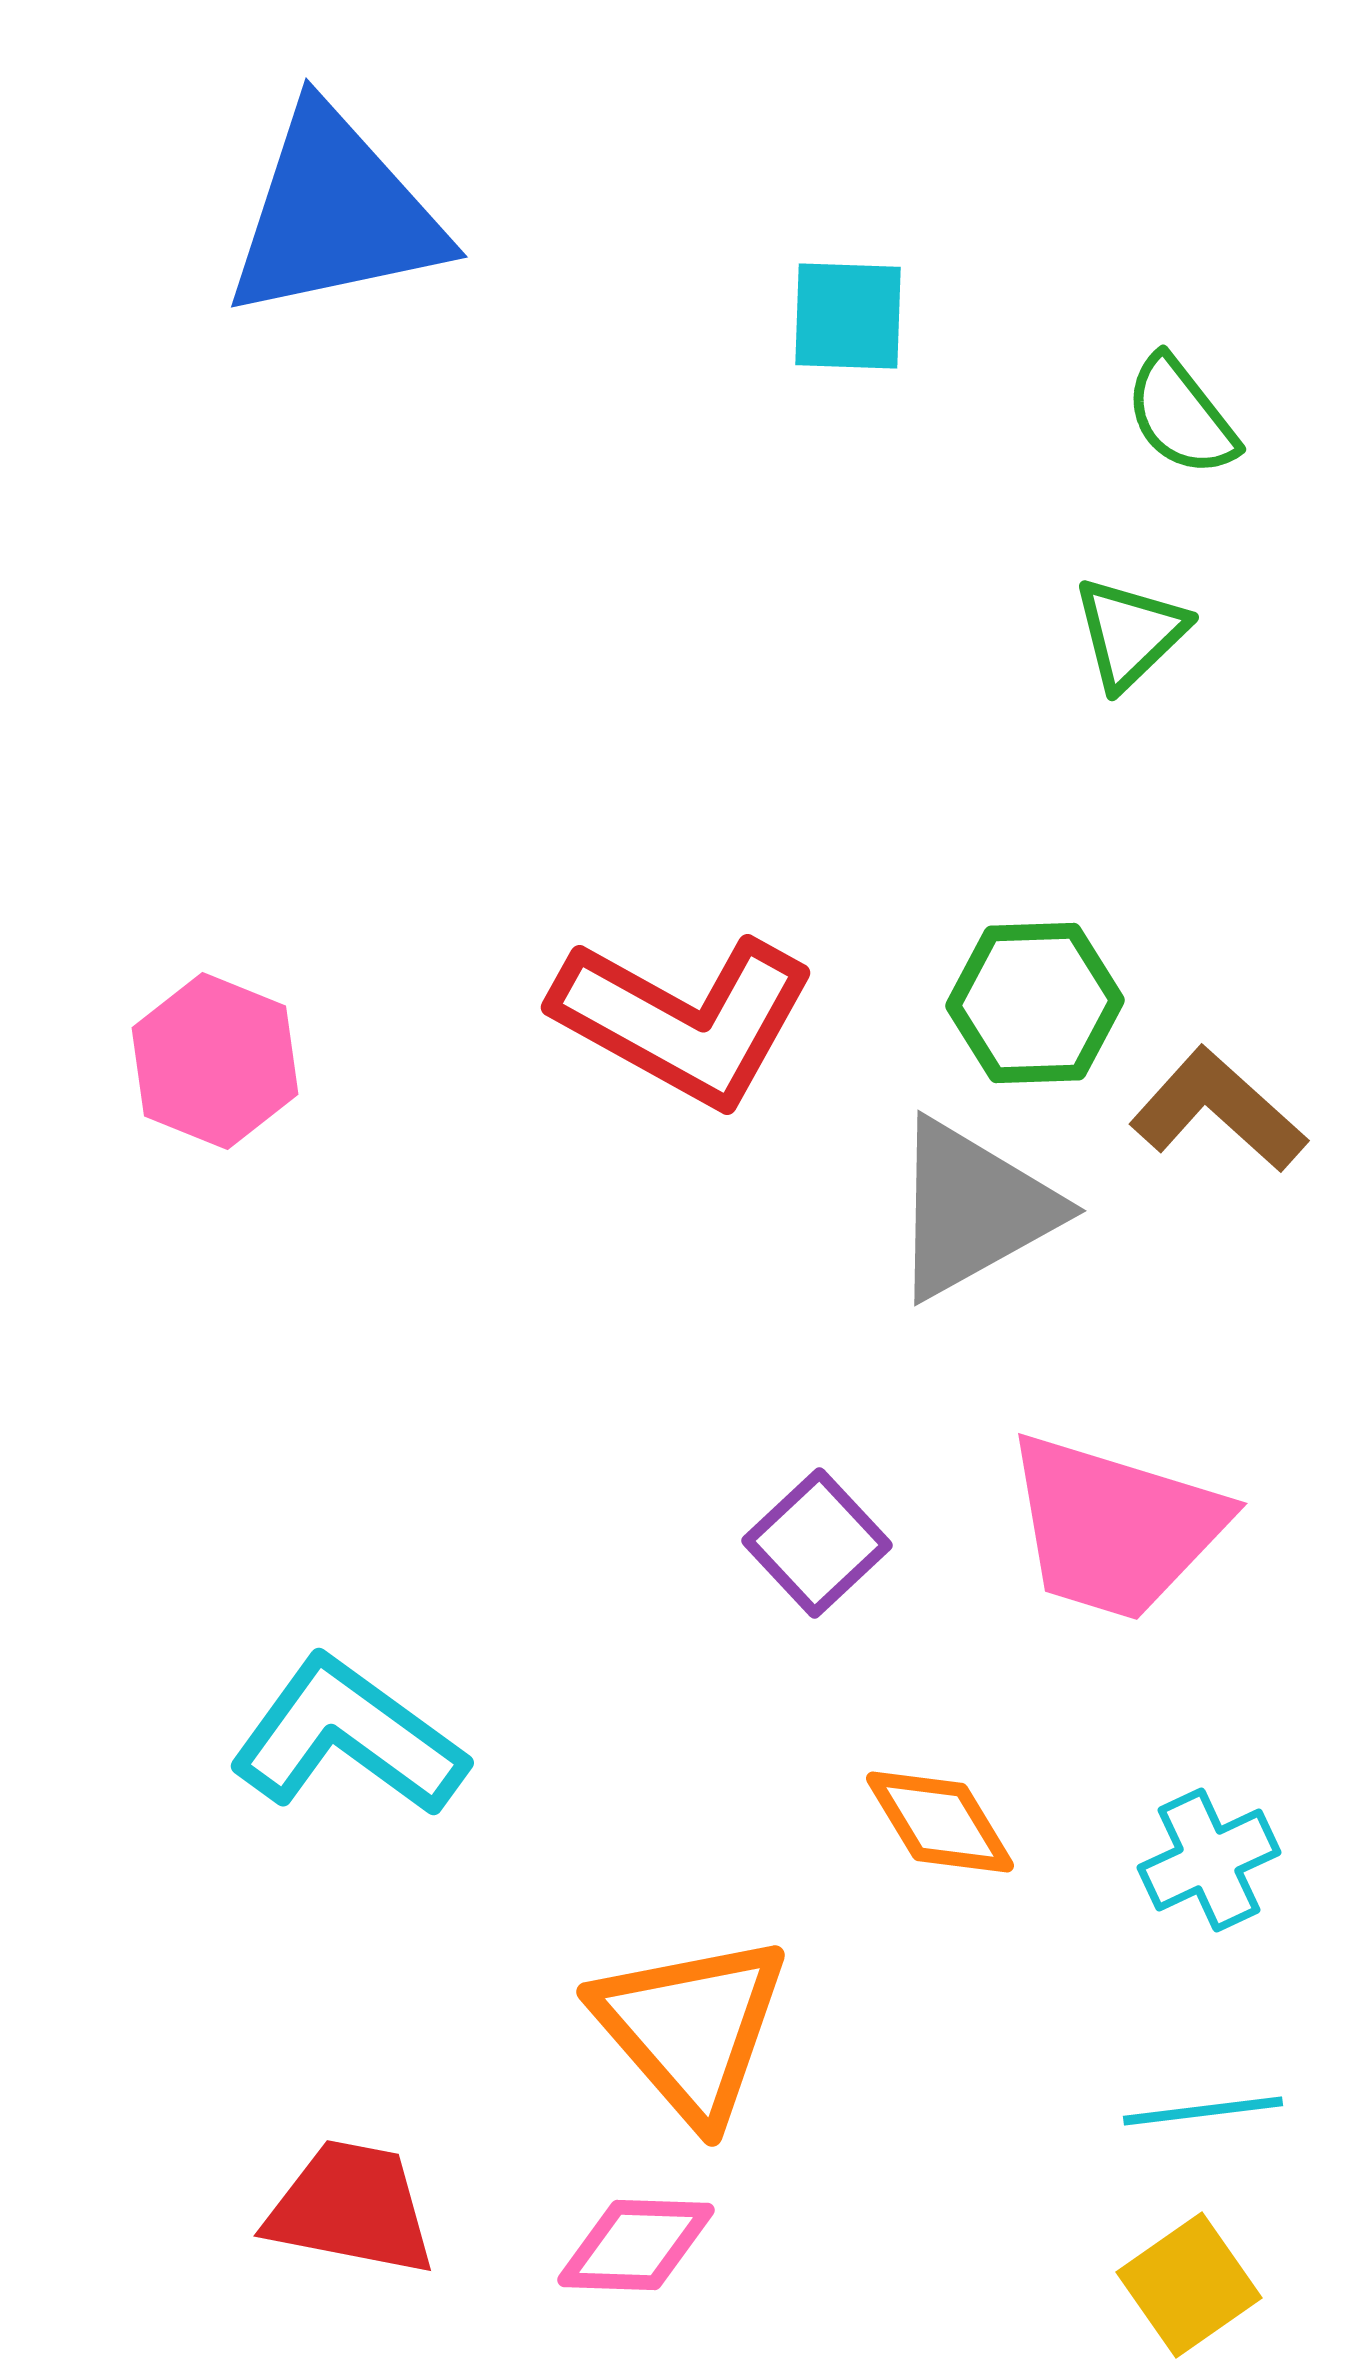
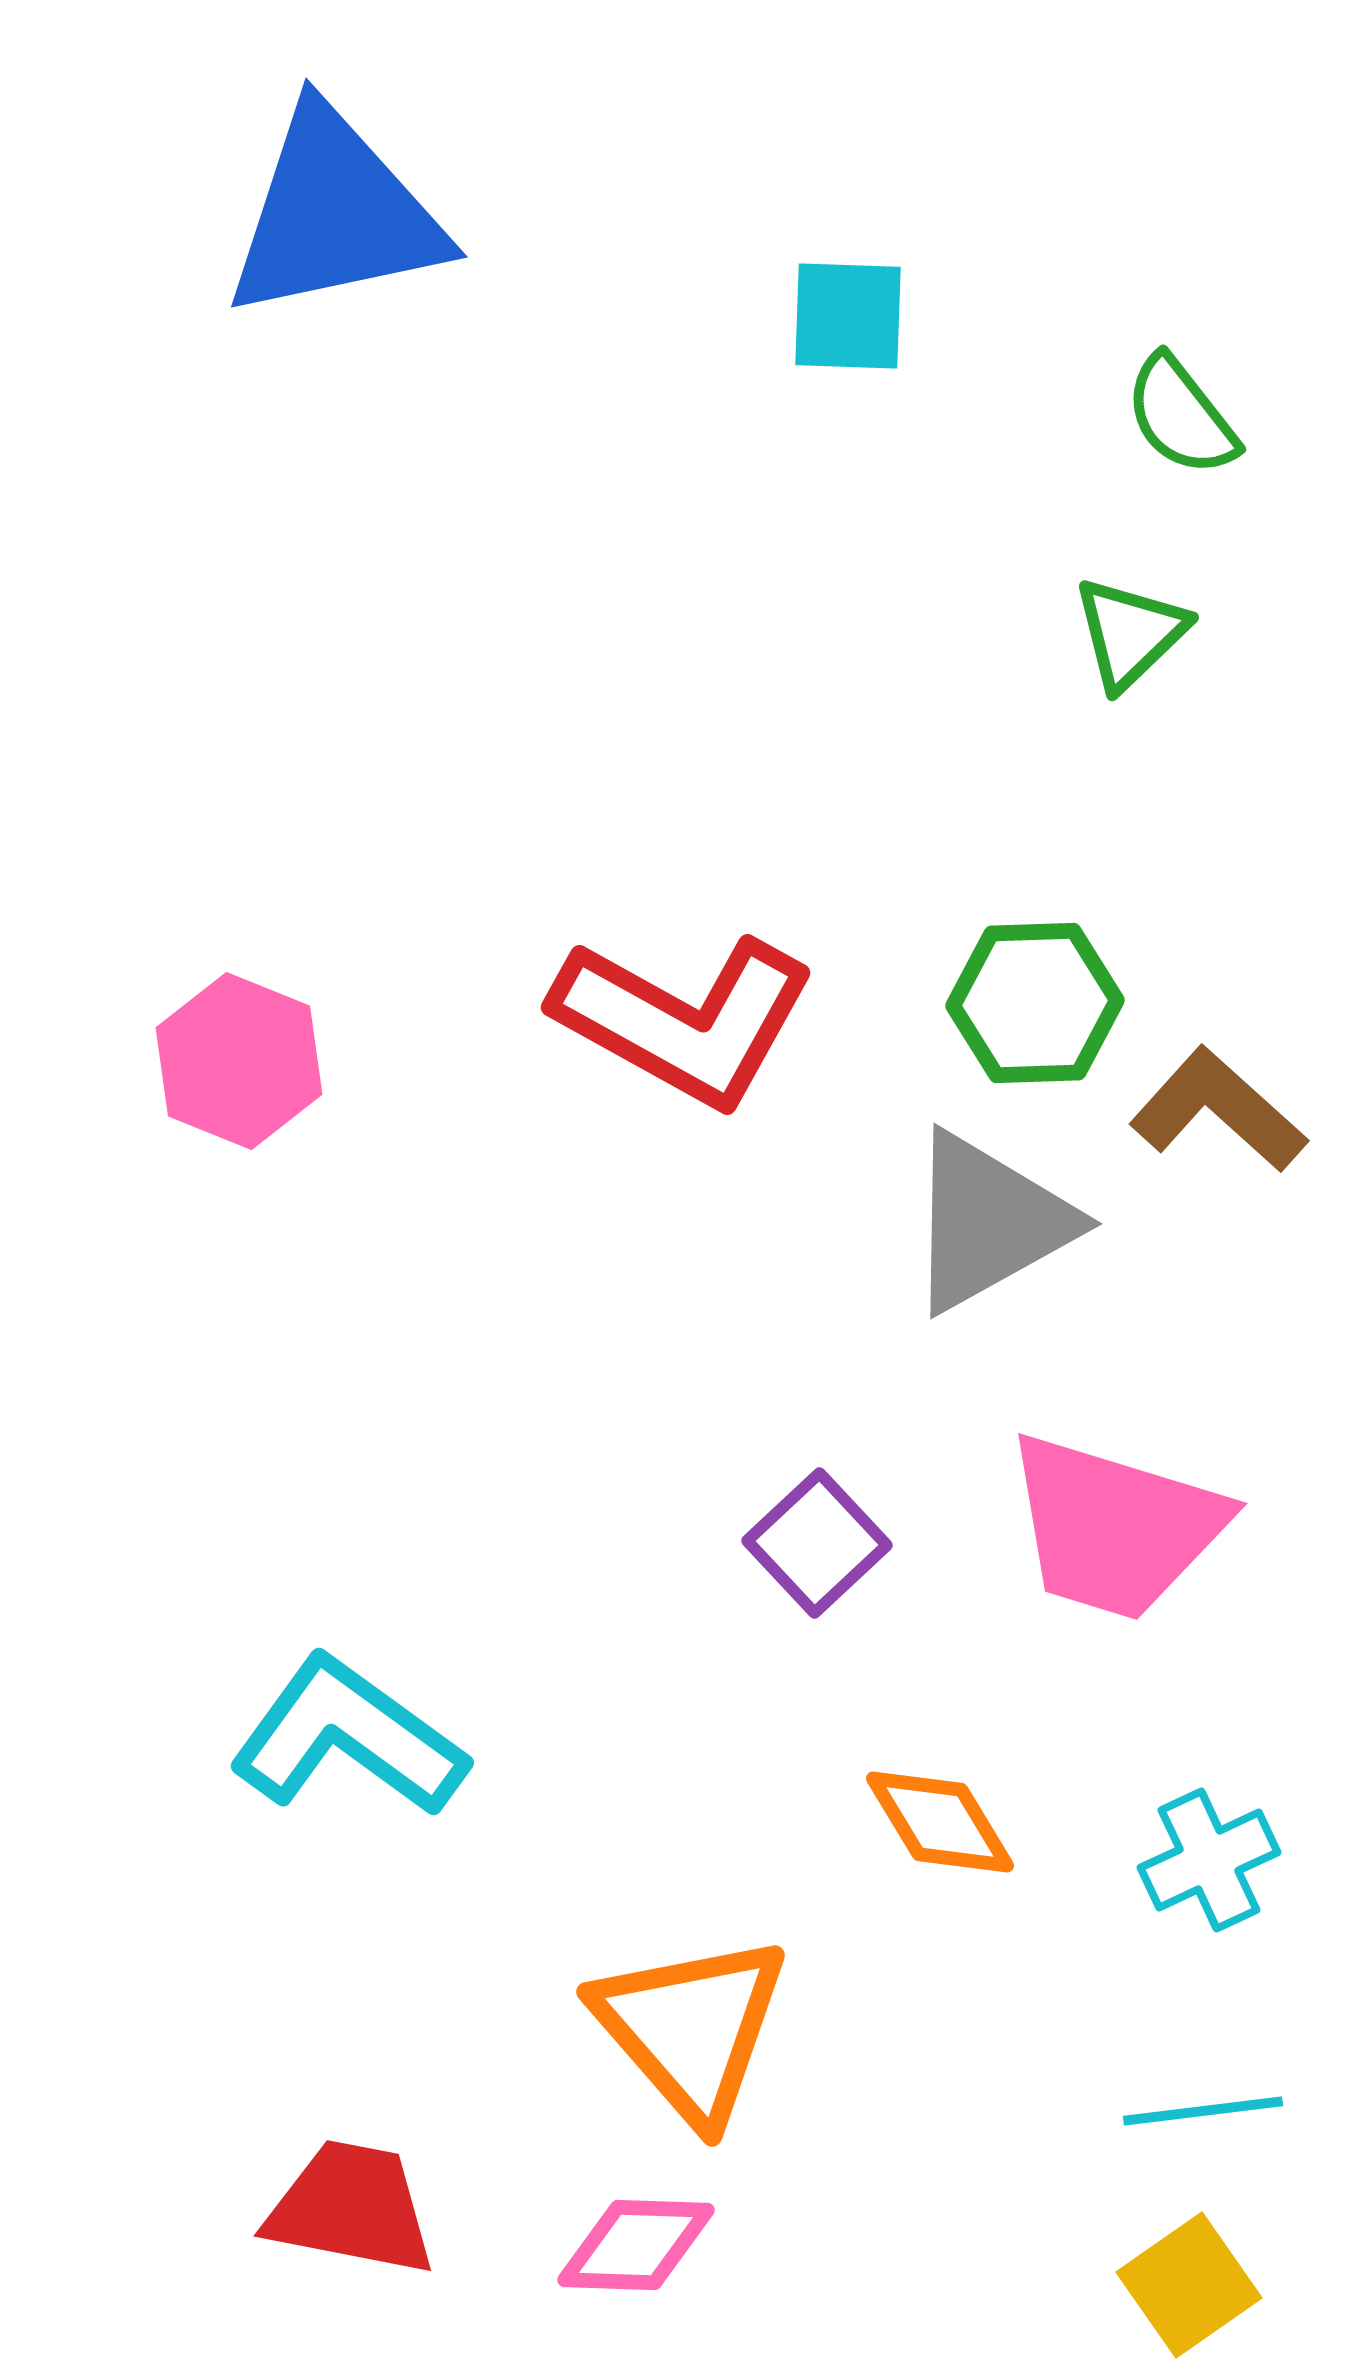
pink hexagon: moved 24 px right
gray triangle: moved 16 px right, 13 px down
